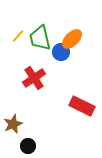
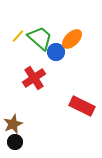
green trapezoid: rotated 144 degrees clockwise
blue circle: moved 5 px left
black circle: moved 13 px left, 4 px up
